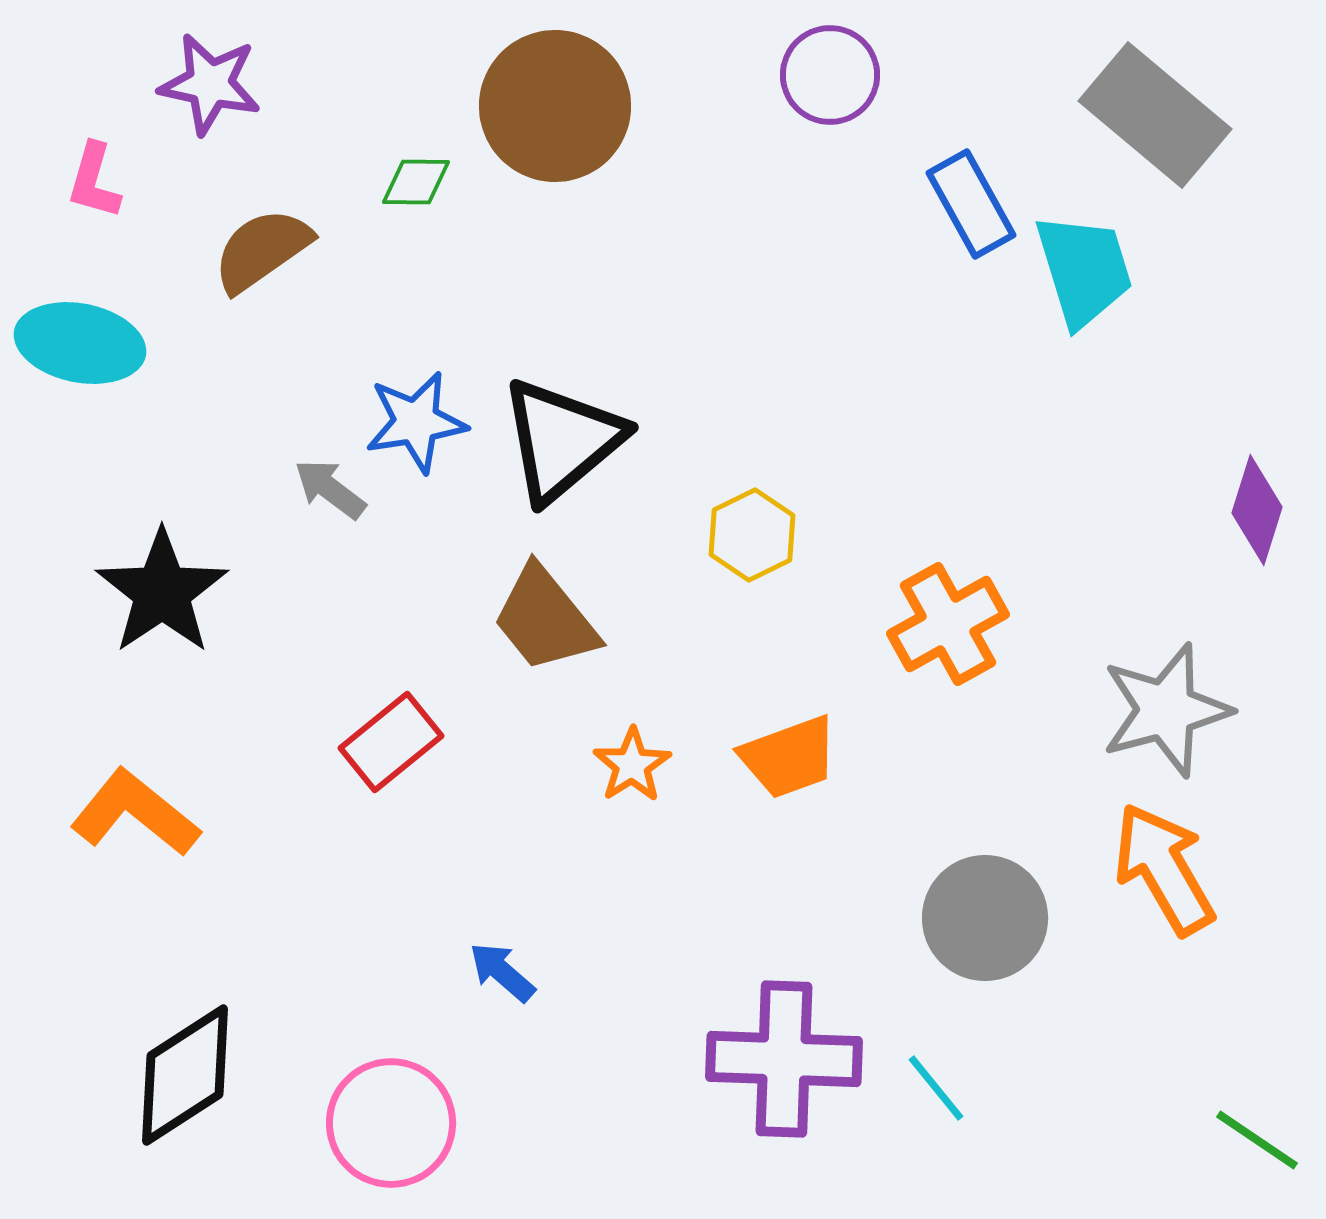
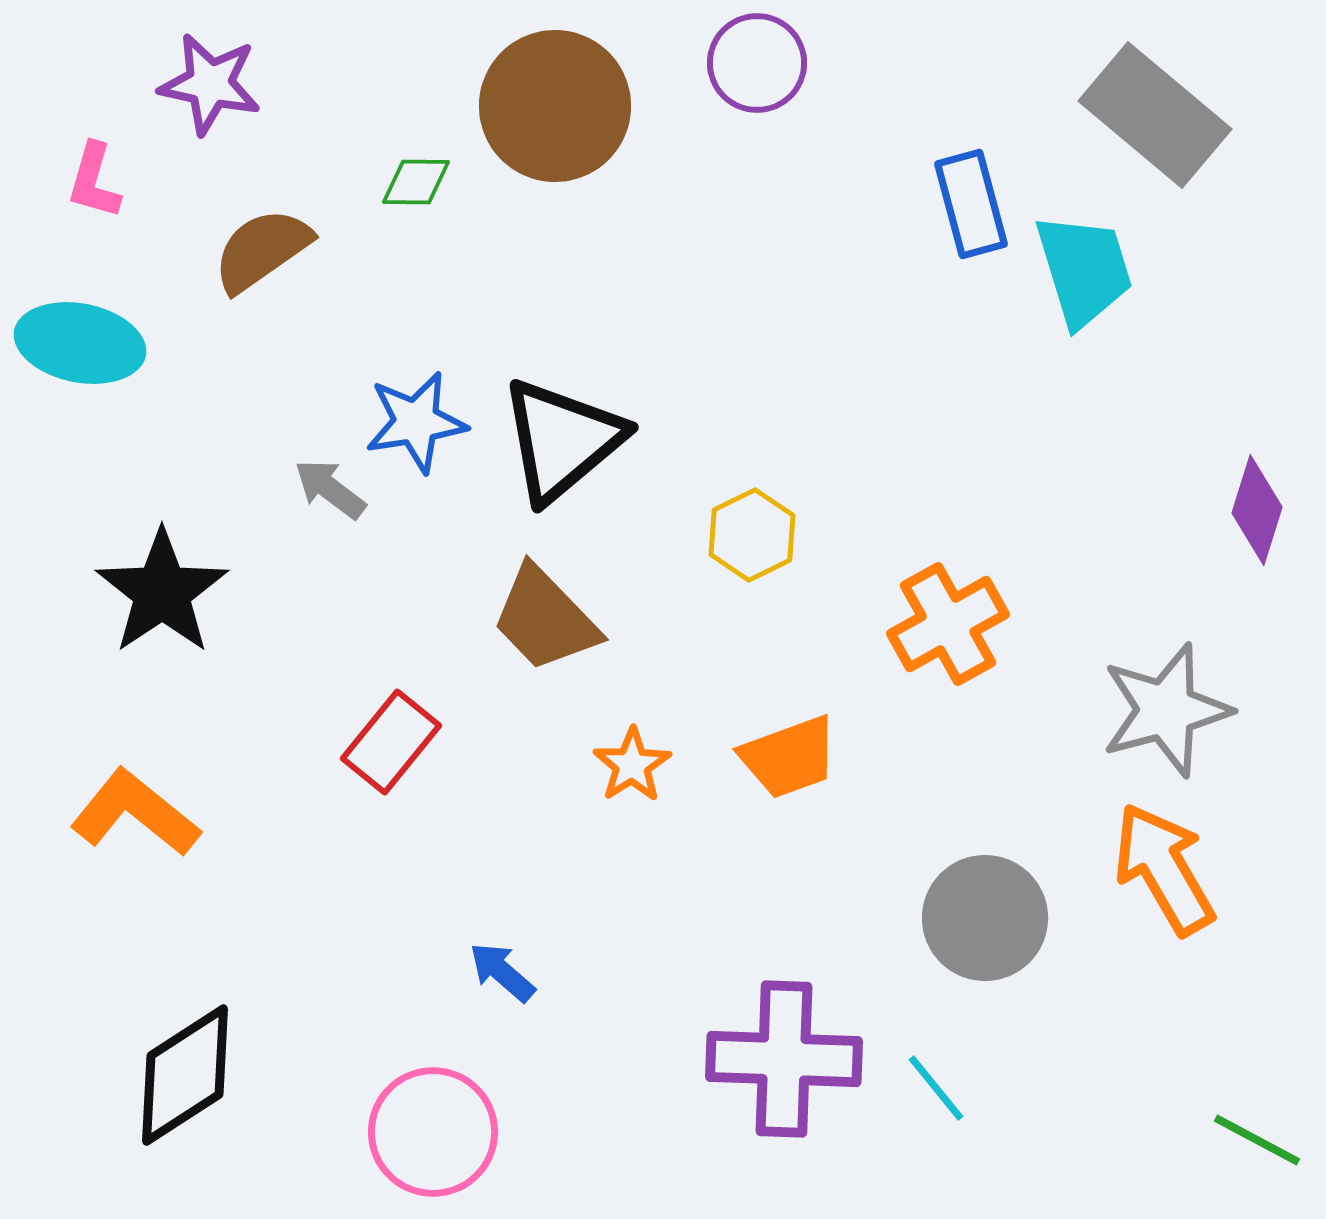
purple circle: moved 73 px left, 12 px up
blue rectangle: rotated 14 degrees clockwise
brown trapezoid: rotated 5 degrees counterclockwise
red rectangle: rotated 12 degrees counterclockwise
pink circle: moved 42 px right, 9 px down
green line: rotated 6 degrees counterclockwise
